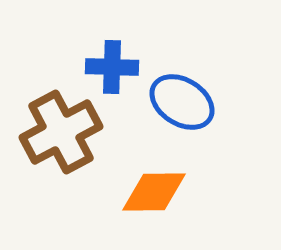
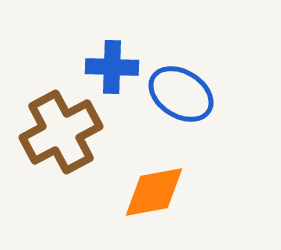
blue ellipse: moved 1 px left, 8 px up
orange diamond: rotated 10 degrees counterclockwise
